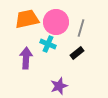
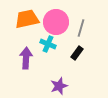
black rectangle: rotated 16 degrees counterclockwise
